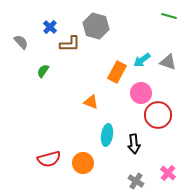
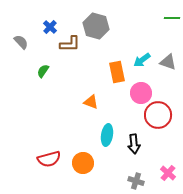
green line: moved 3 px right, 2 px down; rotated 14 degrees counterclockwise
orange rectangle: rotated 40 degrees counterclockwise
gray cross: rotated 14 degrees counterclockwise
